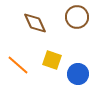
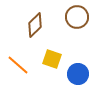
brown diamond: moved 2 px down; rotated 70 degrees clockwise
yellow square: moved 1 px up
